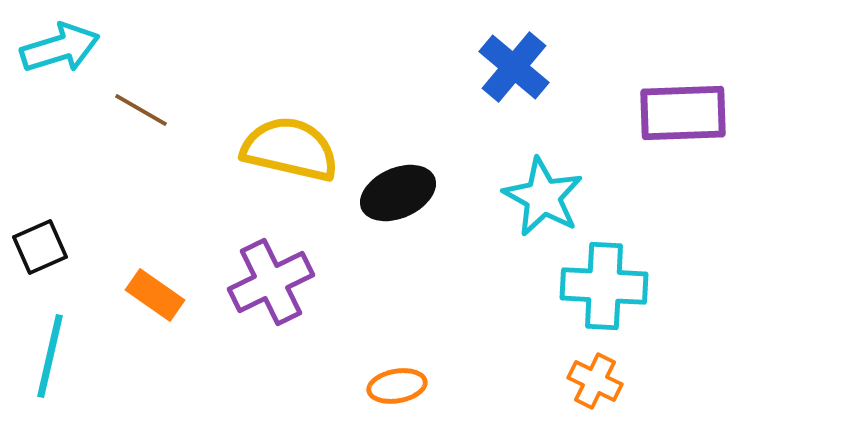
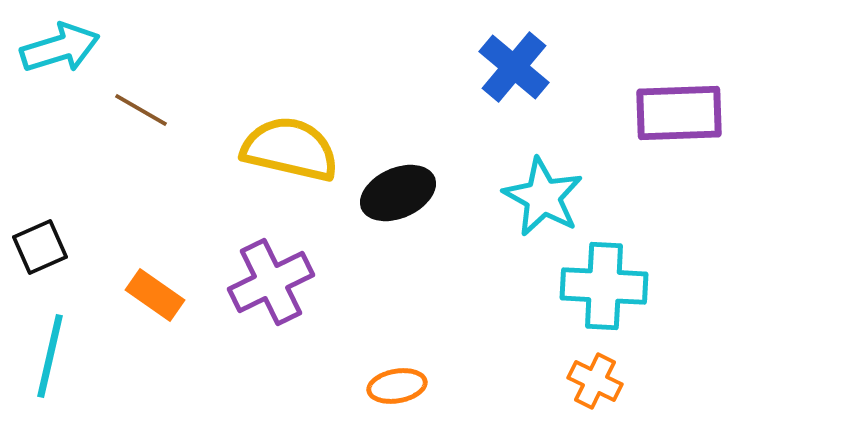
purple rectangle: moved 4 px left
